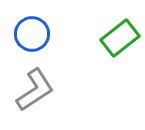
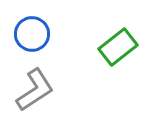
green rectangle: moved 2 px left, 9 px down
